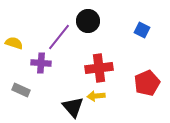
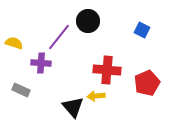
red cross: moved 8 px right, 2 px down; rotated 12 degrees clockwise
